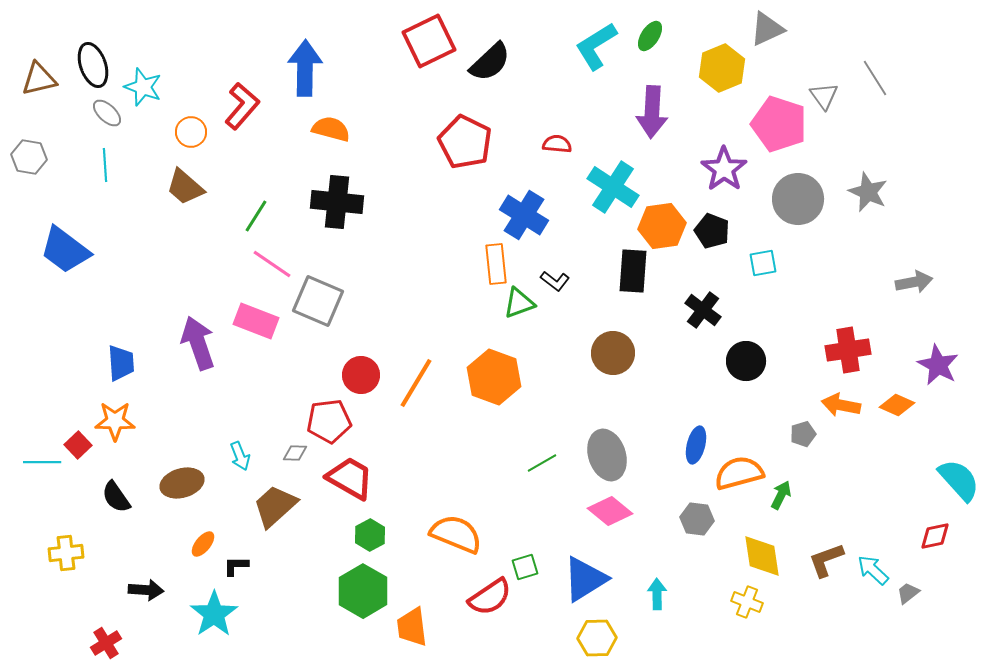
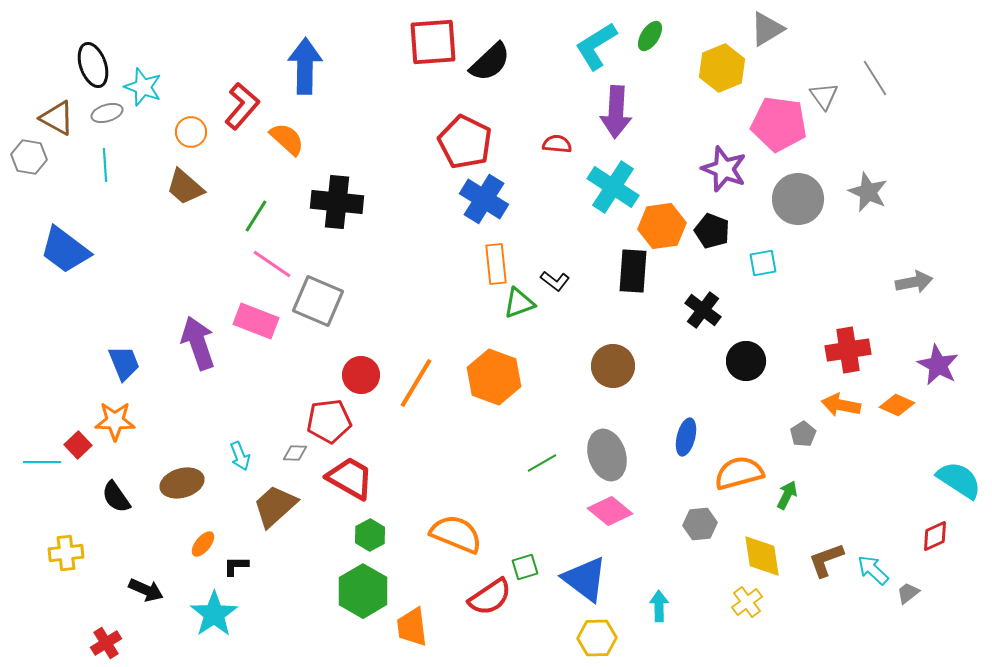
gray triangle at (767, 29): rotated 6 degrees counterclockwise
red square at (429, 41): moved 4 px right, 1 px down; rotated 22 degrees clockwise
blue arrow at (305, 68): moved 2 px up
brown triangle at (39, 79): moved 18 px right, 39 px down; rotated 42 degrees clockwise
purple arrow at (652, 112): moved 36 px left
gray ellipse at (107, 113): rotated 60 degrees counterclockwise
pink pentagon at (779, 124): rotated 10 degrees counterclockwise
orange semicircle at (331, 129): moved 44 px left, 10 px down; rotated 27 degrees clockwise
purple star at (724, 169): rotated 15 degrees counterclockwise
blue cross at (524, 215): moved 40 px left, 16 px up
brown circle at (613, 353): moved 13 px down
blue trapezoid at (121, 363): moved 3 px right; rotated 18 degrees counterclockwise
gray pentagon at (803, 434): rotated 15 degrees counterclockwise
blue ellipse at (696, 445): moved 10 px left, 8 px up
cyan semicircle at (959, 480): rotated 15 degrees counterclockwise
green arrow at (781, 495): moved 6 px right
gray hexagon at (697, 519): moved 3 px right, 5 px down; rotated 12 degrees counterclockwise
red diamond at (935, 536): rotated 12 degrees counterclockwise
blue triangle at (585, 579): rotated 51 degrees counterclockwise
black arrow at (146, 590): rotated 20 degrees clockwise
cyan arrow at (657, 594): moved 2 px right, 12 px down
yellow cross at (747, 602): rotated 32 degrees clockwise
